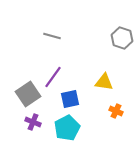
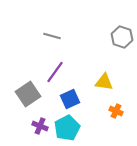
gray hexagon: moved 1 px up
purple line: moved 2 px right, 5 px up
blue square: rotated 12 degrees counterclockwise
purple cross: moved 7 px right, 4 px down
